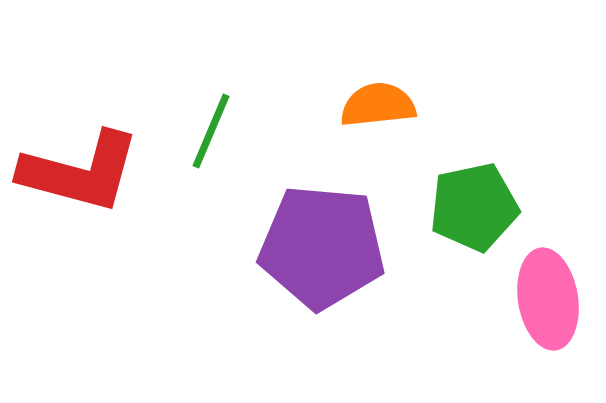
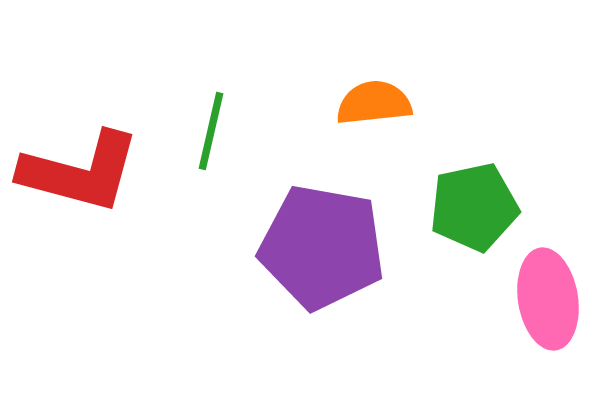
orange semicircle: moved 4 px left, 2 px up
green line: rotated 10 degrees counterclockwise
purple pentagon: rotated 5 degrees clockwise
